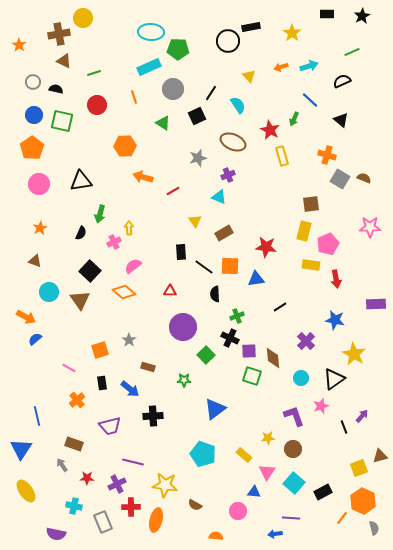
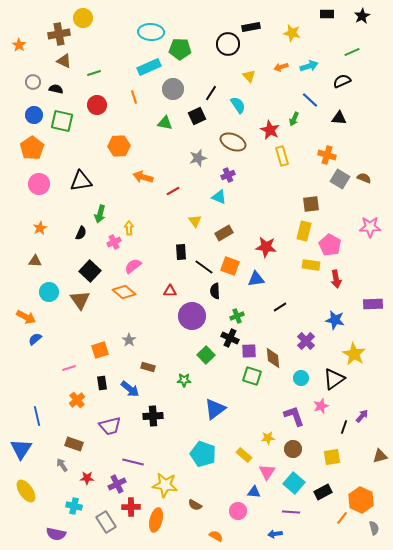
yellow star at (292, 33): rotated 24 degrees counterclockwise
black circle at (228, 41): moved 3 px down
green pentagon at (178, 49): moved 2 px right
black triangle at (341, 120): moved 2 px left, 2 px up; rotated 35 degrees counterclockwise
green triangle at (163, 123): moved 2 px right; rotated 21 degrees counterclockwise
orange hexagon at (125, 146): moved 6 px left
pink pentagon at (328, 244): moved 2 px right, 1 px down; rotated 20 degrees counterclockwise
brown triangle at (35, 261): rotated 16 degrees counterclockwise
orange square at (230, 266): rotated 18 degrees clockwise
black semicircle at (215, 294): moved 3 px up
purple rectangle at (376, 304): moved 3 px left
purple circle at (183, 327): moved 9 px right, 11 px up
pink line at (69, 368): rotated 48 degrees counterclockwise
black line at (344, 427): rotated 40 degrees clockwise
yellow square at (359, 468): moved 27 px left, 11 px up; rotated 12 degrees clockwise
orange hexagon at (363, 501): moved 2 px left, 1 px up
purple line at (291, 518): moved 6 px up
gray rectangle at (103, 522): moved 3 px right; rotated 10 degrees counterclockwise
orange semicircle at (216, 536): rotated 24 degrees clockwise
